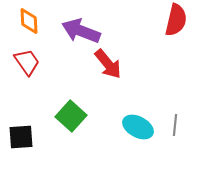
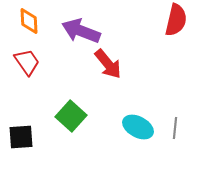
gray line: moved 3 px down
